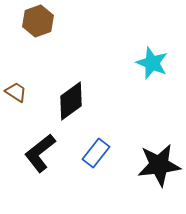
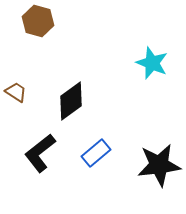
brown hexagon: rotated 24 degrees counterclockwise
blue rectangle: rotated 12 degrees clockwise
